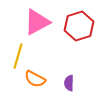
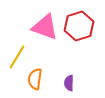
pink triangle: moved 8 px right, 5 px down; rotated 48 degrees clockwise
yellow line: moved 1 px left, 1 px down; rotated 15 degrees clockwise
orange semicircle: rotated 70 degrees clockwise
